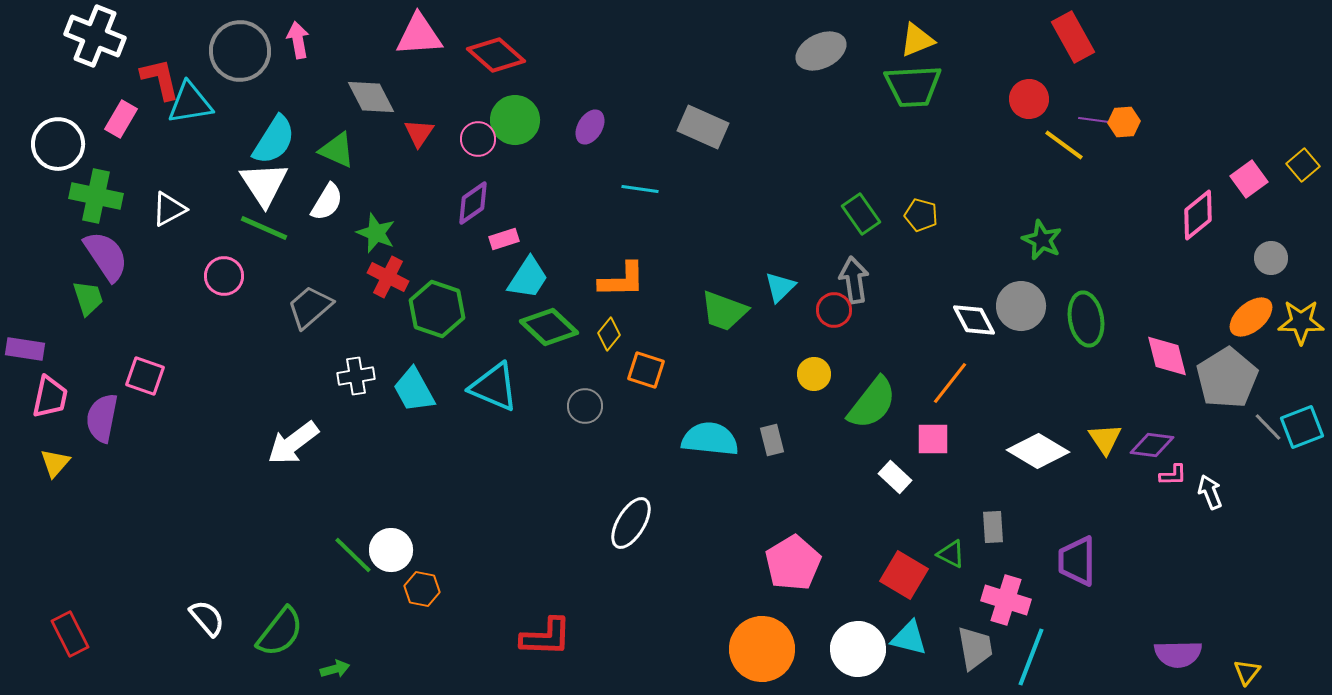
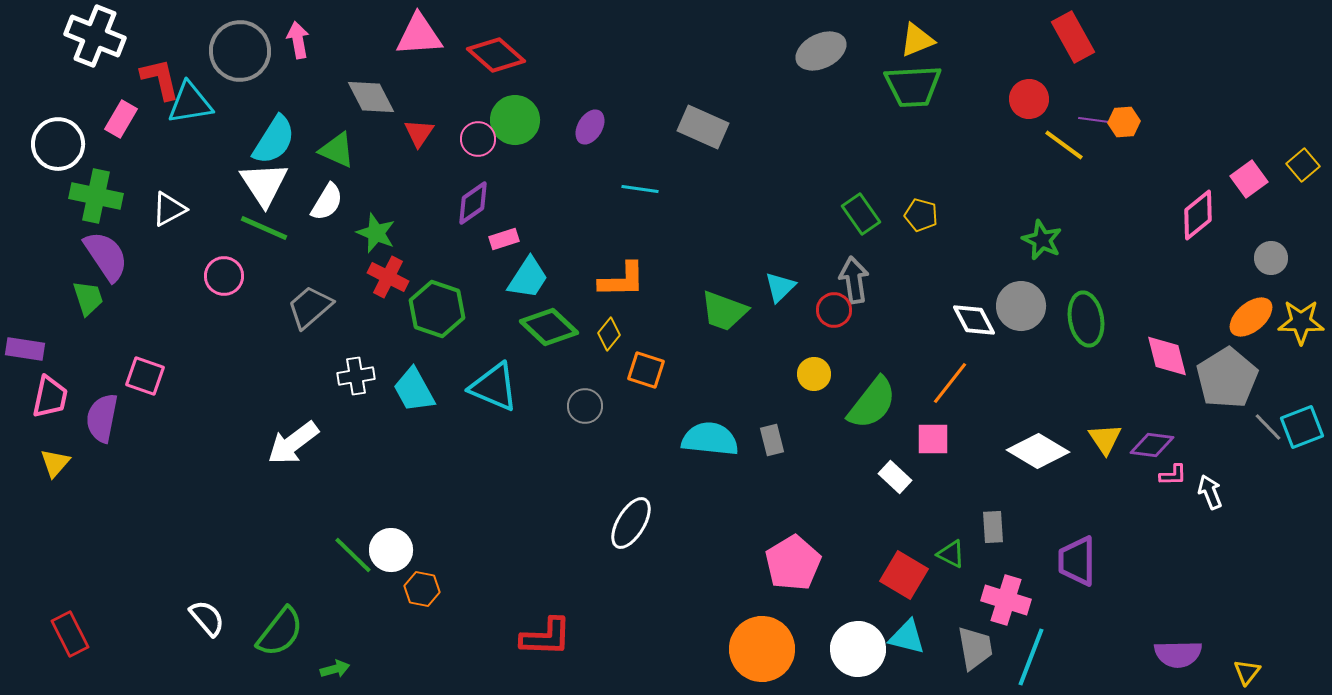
cyan triangle at (909, 638): moved 2 px left, 1 px up
